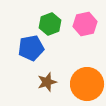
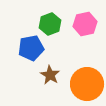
brown star: moved 3 px right, 7 px up; rotated 24 degrees counterclockwise
